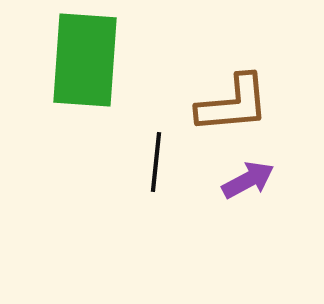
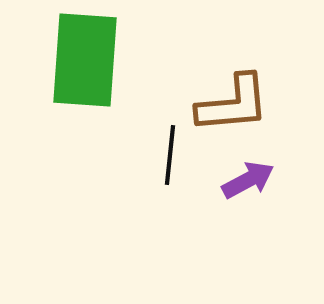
black line: moved 14 px right, 7 px up
